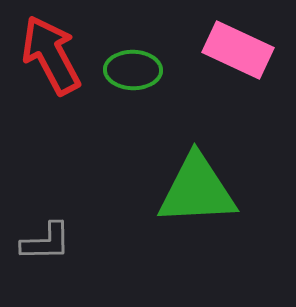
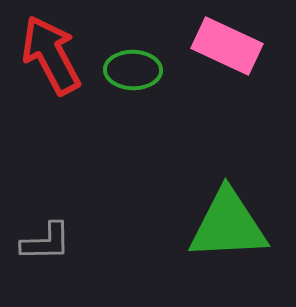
pink rectangle: moved 11 px left, 4 px up
green triangle: moved 31 px right, 35 px down
